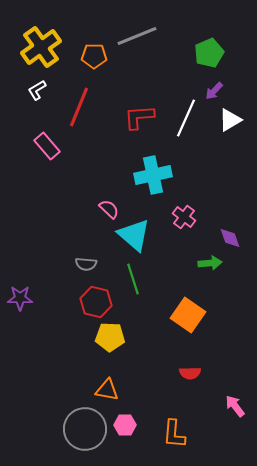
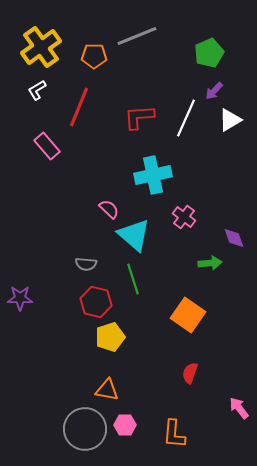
purple diamond: moved 4 px right
yellow pentagon: rotated 20 degrees counterclockwise
red semicircle: rotated 110 degrees clockwise
pink arrow: moved 4 px right, 2 px down
